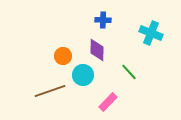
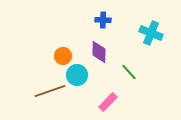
purple diamond: moved 2 px right, 2 px down
cyan circle: moved 6 px left
